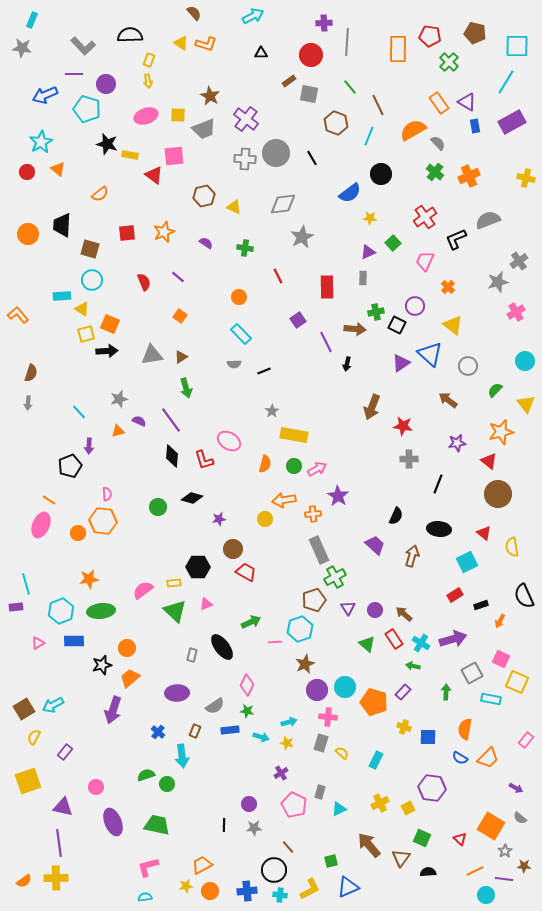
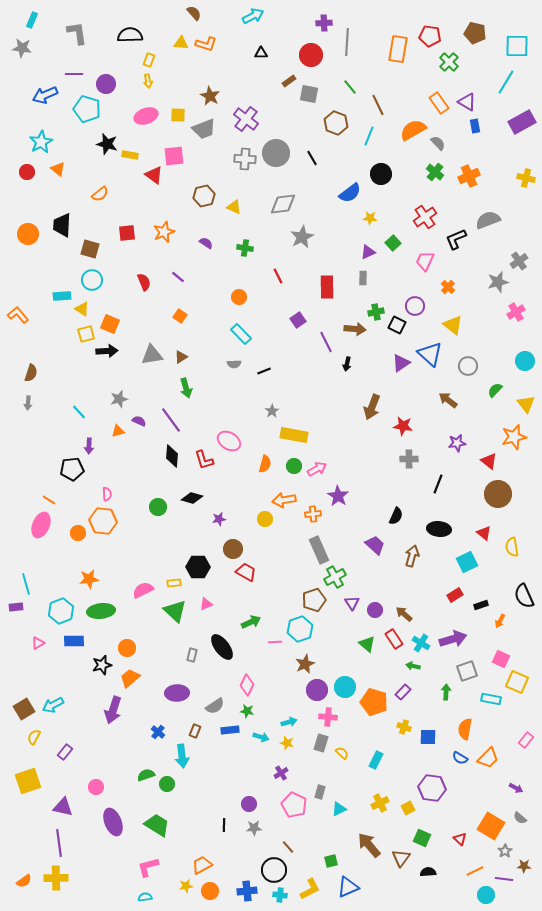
yellow triangle at (181, 43): rotated 28 degrees counterclockwise
gray L-shape at (83, 46): moved 6 px left, 13 px up; rotated 145 degrees counterclockwise
orange rectangle at (398, 49): rotated 8 degrees clockwise
purple rectangle at (512, 122): moved 10 px right
orange star at (501, 432): moved 13 px right, 5 px down
black pentagon at (70, 466): moved 2 px right, 3 px down; rotated 15 degrees clockwise
pink semicircle at (143, 590): rotated 10 degrees clockwise
purple triangle at (348, 608): moved 4 px right, 5 px up
gray square at (472, 673): moved 5 px left, 2 px up; rotated 10 degrees clockwise
green trapezoid at (157, 825): rotated 20 degrees clockwise
